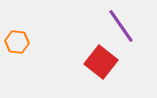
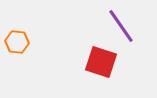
red square: rotated 20 degrees counterclockwise
